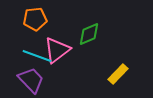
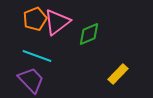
orange pentagon: rotated 15 degrees counterclockwise
pink triangle: moved 28 px up
